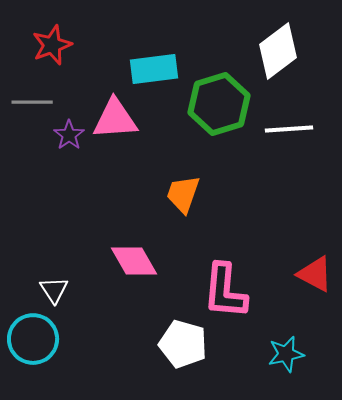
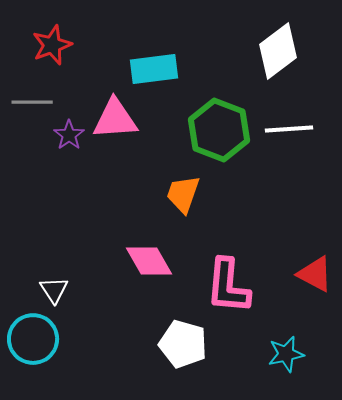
green hexagon: moved 26 px down; rotated 22 degrees counterclockwise
pink diamond: moved 15 px right
pink L-shape: moved 3 px right, 5 px up
